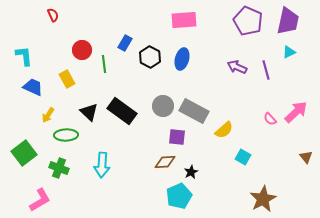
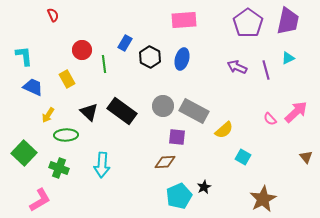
purple pentagon: moved 2 px down; rotated 12 degrees clockwise
cyan triangle: moved 1 px left, 6 px down
green square: rotated 10 degrees counterclockwise
black star: moved 13 px right, 15 px down
